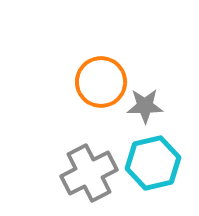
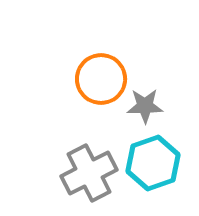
orange circle: moved 3 px up
cyan hexagon: rotated 6 degrees counterclockwise
